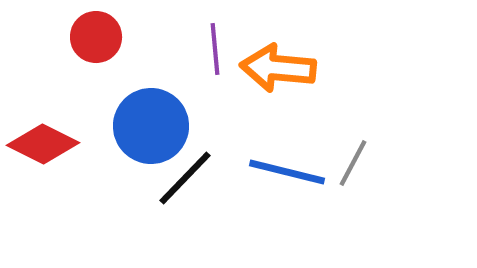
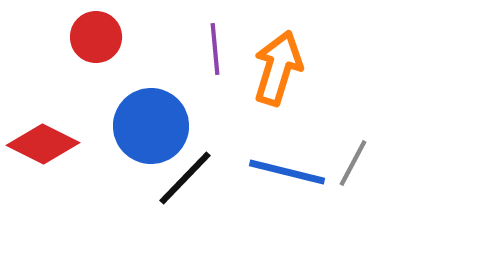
orange arrow: rotated 102 degrees clockwise
